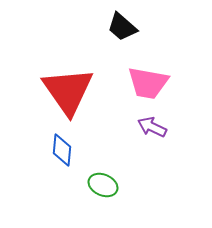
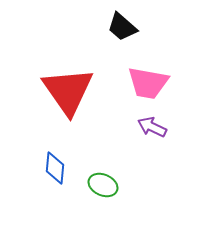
blue diamond: moved 7 px left, 18 px down
